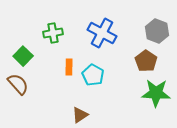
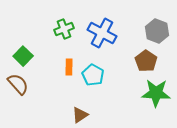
green cross: moved 11 px right, 4 px up; rotated 12 degrees counterclockwise
